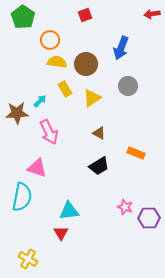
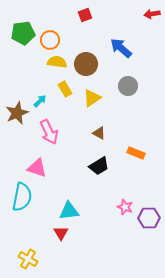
green pentagon: moved 16 px down; rotated 30 degrees clockwise
blue arrow: rotated 110 degrees clockwise
brown star: rotated 20 degrees counterclockwise
